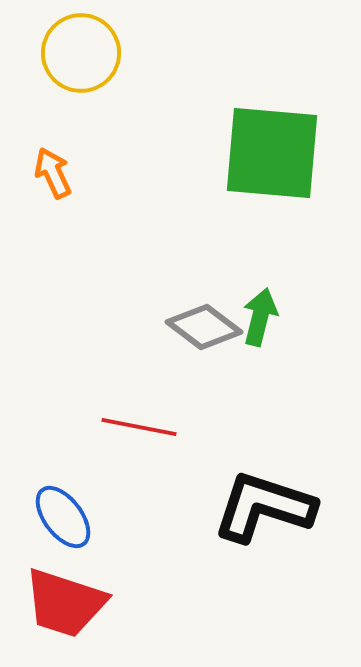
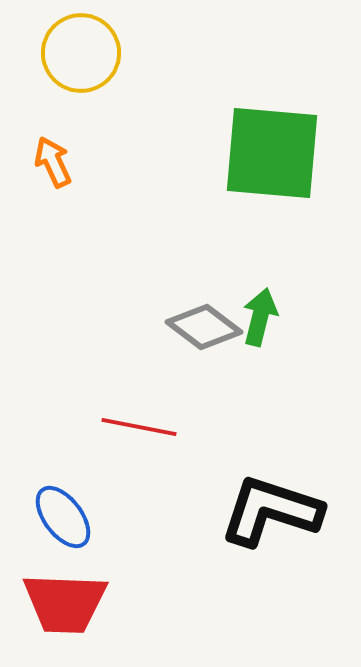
orange arrow: moved 11 px up
black L-shape: moved 7 px right, 4 px down
red trapezoid: rotated 16 degrees counterclockwise
